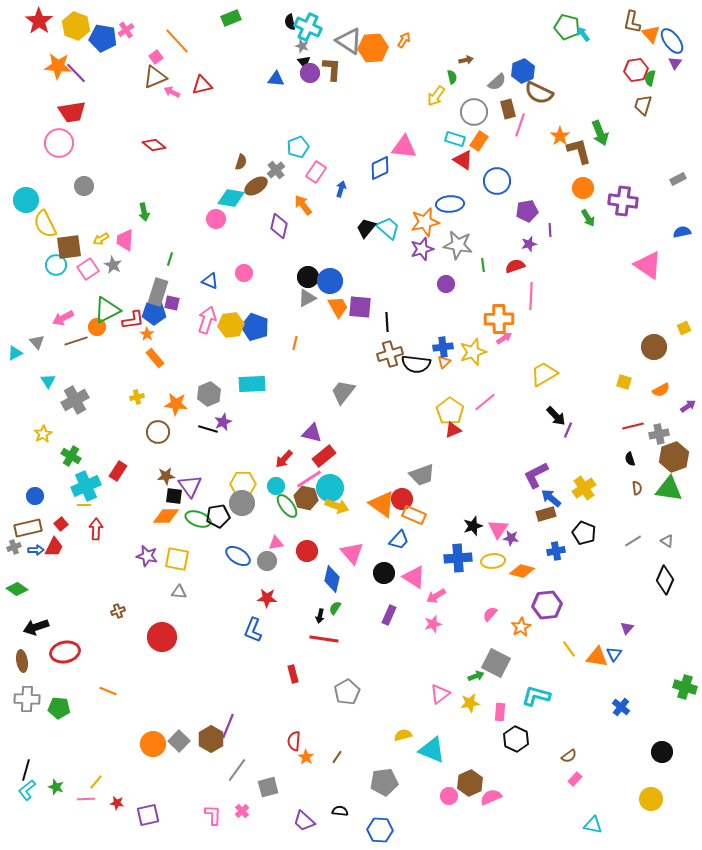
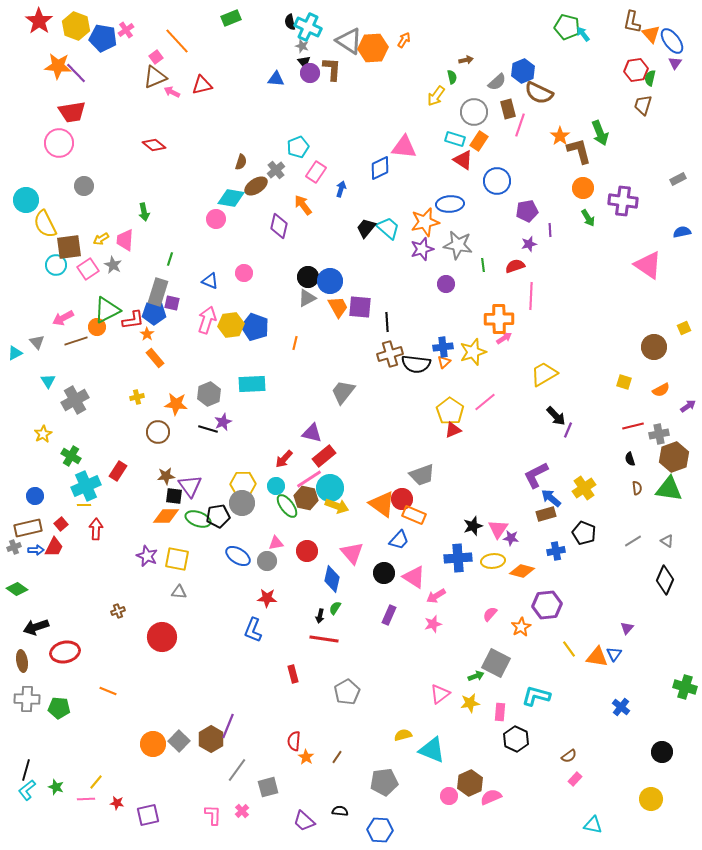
purple star at (147, 556): rotated 10 degrees clockwise
